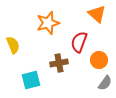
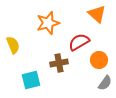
red semicircle: rotated 40 degrees clockwise
